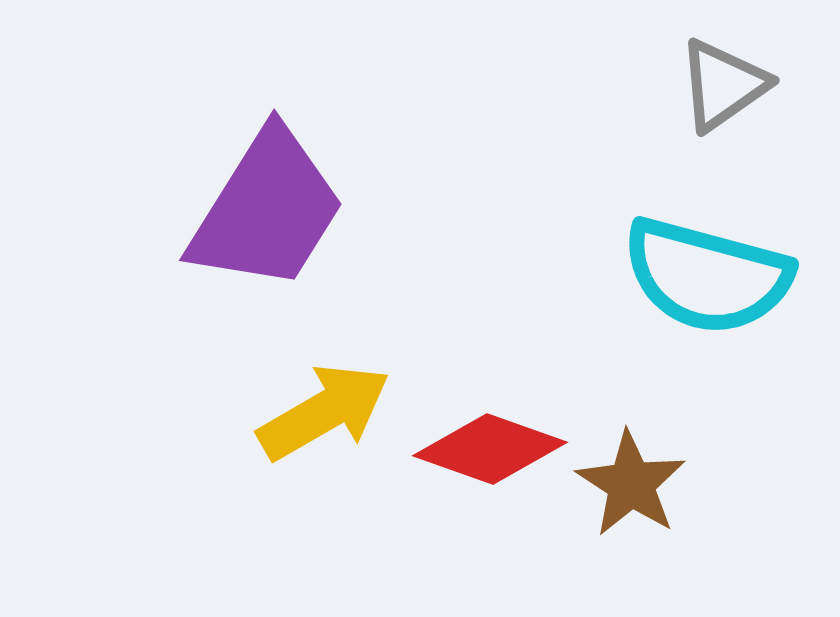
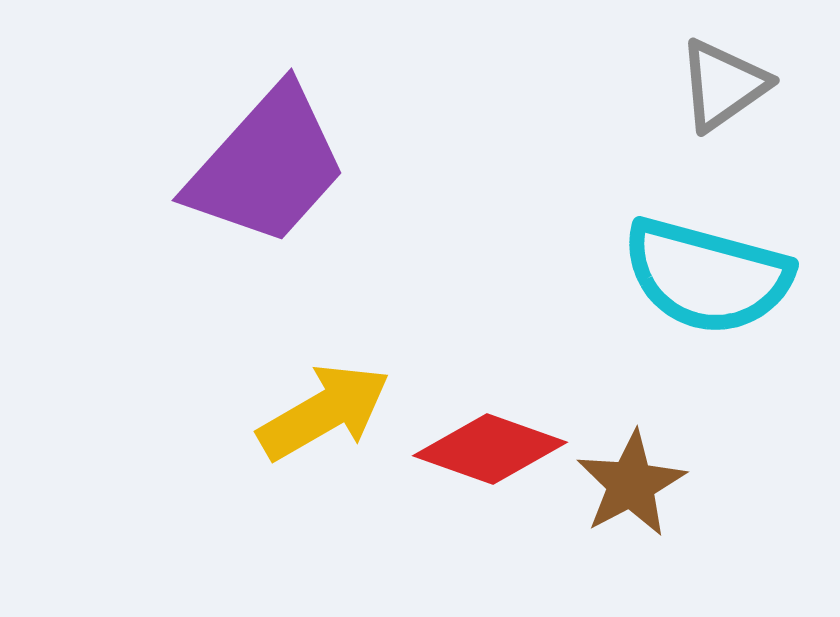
purple trapezoid: moved 44 px up; rotated 10 degrees clockwise
brown star: rotated 11 degrees clockwise
